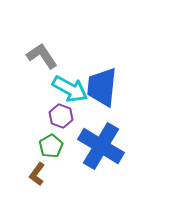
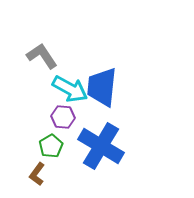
purple hexagon: moved 2 px right, 1 px down; rotated 15 degrees counterclockwise
